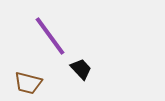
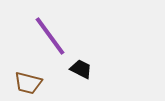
black trapezoid: rotated 20 degrees counterclockwise
